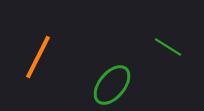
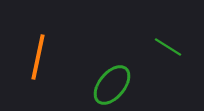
orange line: rotated 15 degrees counterclockwise
